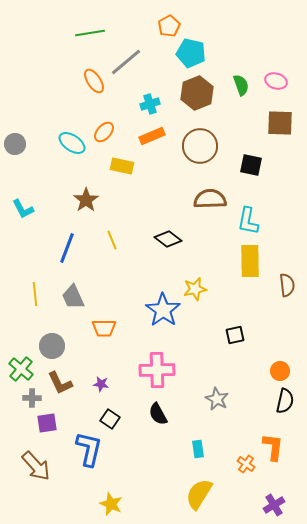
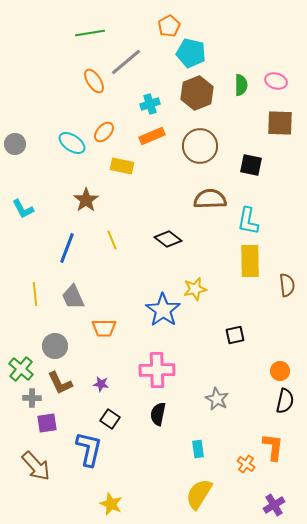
green semicircle at (241, 85): rotated 20 degrees clockwise
gray circle at (52, 346): moved 3 px right
black semicircle at (158, 414): rotated 40 degrees clockwise
